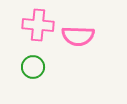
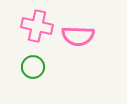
pink cross: moved 1 px left, 1 px down; rotated 8 degrees clockwise
